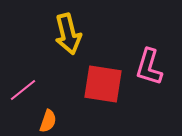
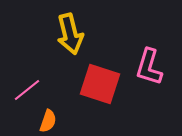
yellow arrow: moved 2 px right
red square: moved 3 px left; rotated 9 degrees clockwise
pink line: moved 4 px right
